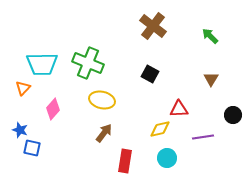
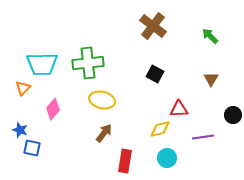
green cross: rotated 28 degrees counterclockwise
black square: moved 5 px right
